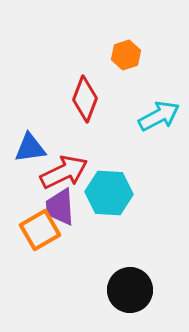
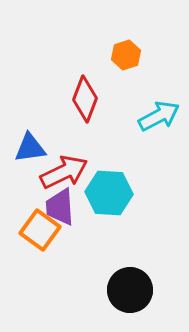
orange square: rotated 24 degrees counterclockwise
